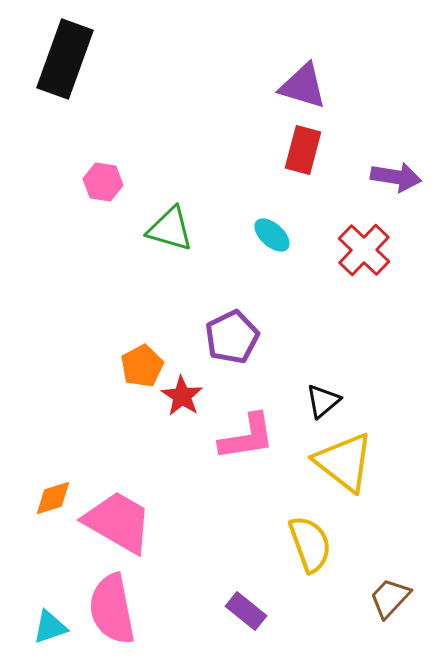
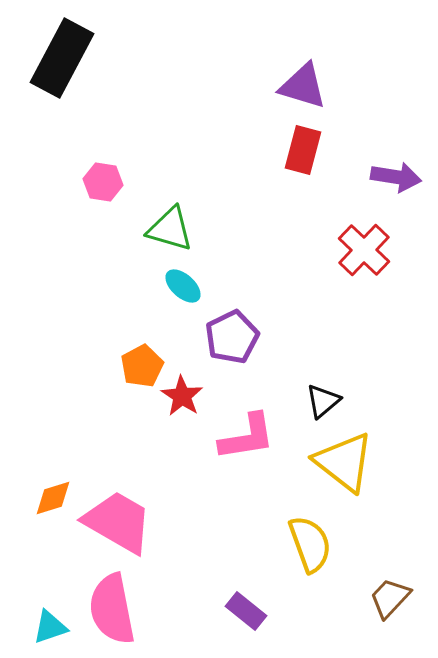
black rectangle: moved 3 px left, 1 px up; rotated 8 degrees clockwise
cyan ellipse: moved 89 px left, 51 px down
